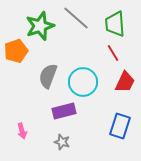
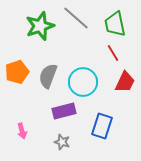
green trapezoid: rotated 8 degrees counterclockwise
orange pentagon: moved 1 px right, 21 px down
blue rectangle: moved 18 px left
